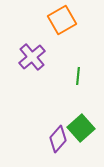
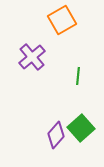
purple diamond: moved 2 px left, 4 px up
